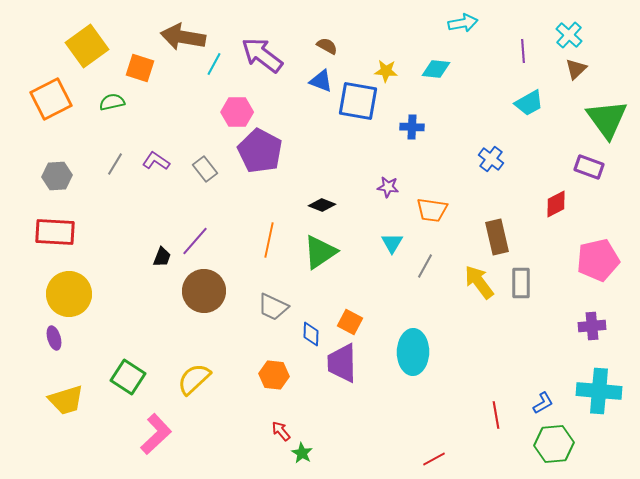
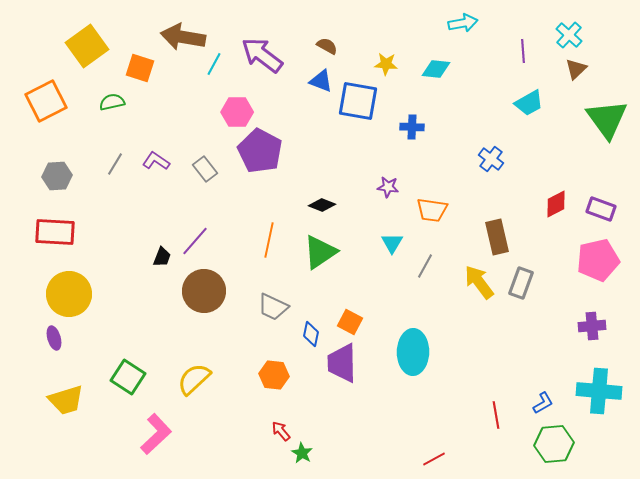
yellow star at (386, 71): moved 7 px up
orange square at (51, 99): moved 5 px left, 2 px down
purple rectangle at (589, 167): moved 12 px right, 42 px down
gray rectangle at (521, 283): rotated 20 degrees clockwise
blue diamond at (311, 334): rotated 10 degrees clockwise
